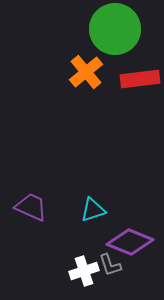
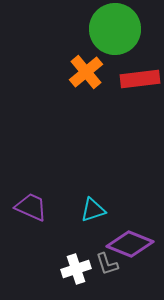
purple diamond: moved 2 px down
gray L-shape: moved 3 px left, 1 px up
white cross: moved 8 px left, 2 px up
